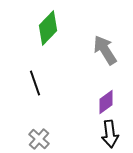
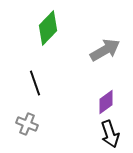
gray arrow: rotated 92 degrees clockwise
black arrow: rotated 12 degrees counterclockwise
gray cross: moved 12 px left, 15 px up; rotated 20 degrees counterclockwise
